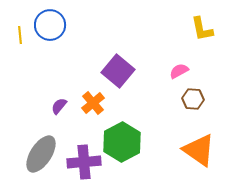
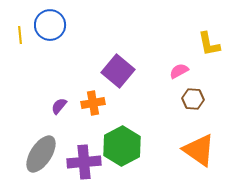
yellow L-shape: moved 7 px right, 15 px down
orange cross: rotated 30 degrees clockwise
green hexagon: moved 4 px down
